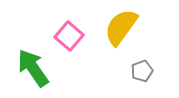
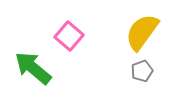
yellow semicircle: moved 21 px right, 5 px down
green arrow: rotated 15 degrees counterclockwise
